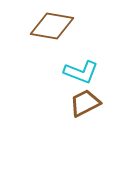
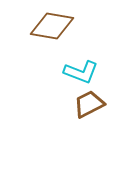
brown trapezoid: moved 4 px right, 1 px down
